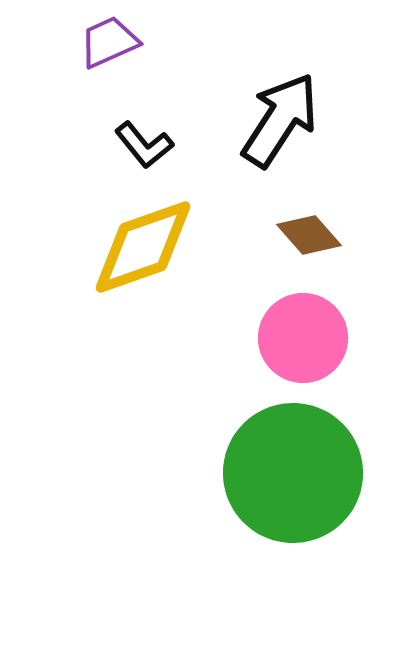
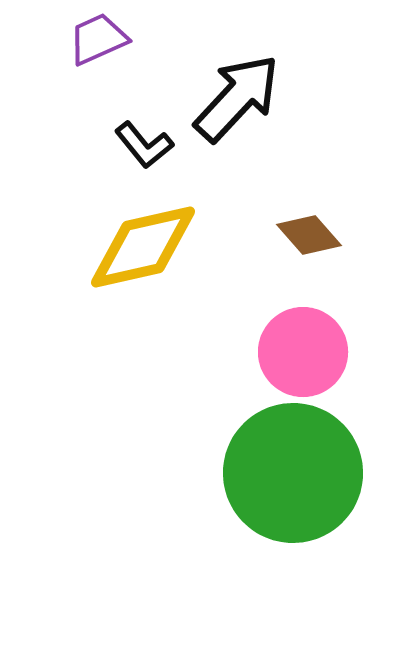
purple trapezoid: moved 11 px left, 3 px up
black arrow: moved 43 px left, 22 px up; rotated 10 degrees clockwise
yellow diamond: rotated 7 degrees clockwise
pink circle: moved 14 px down
